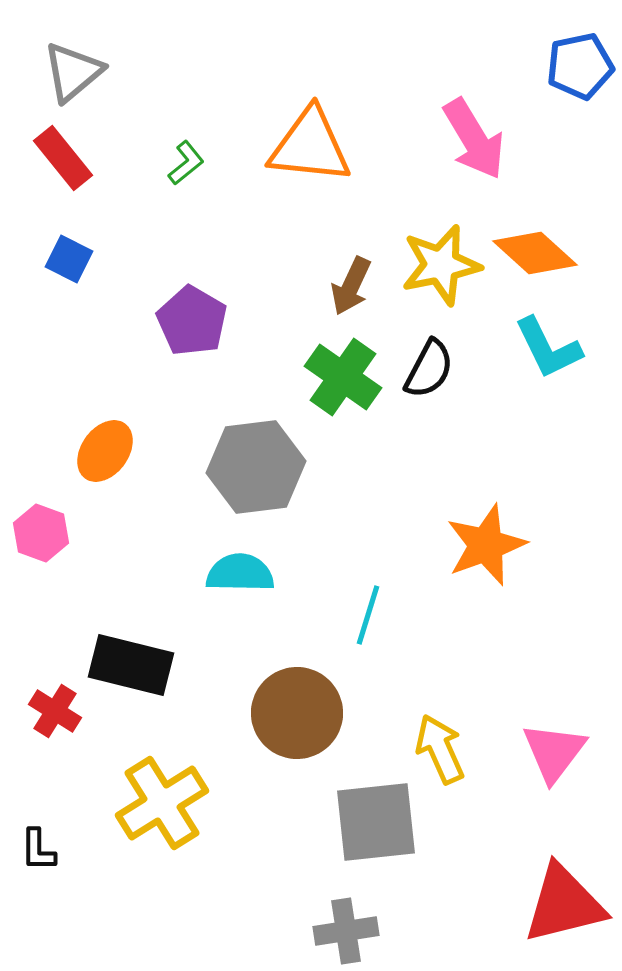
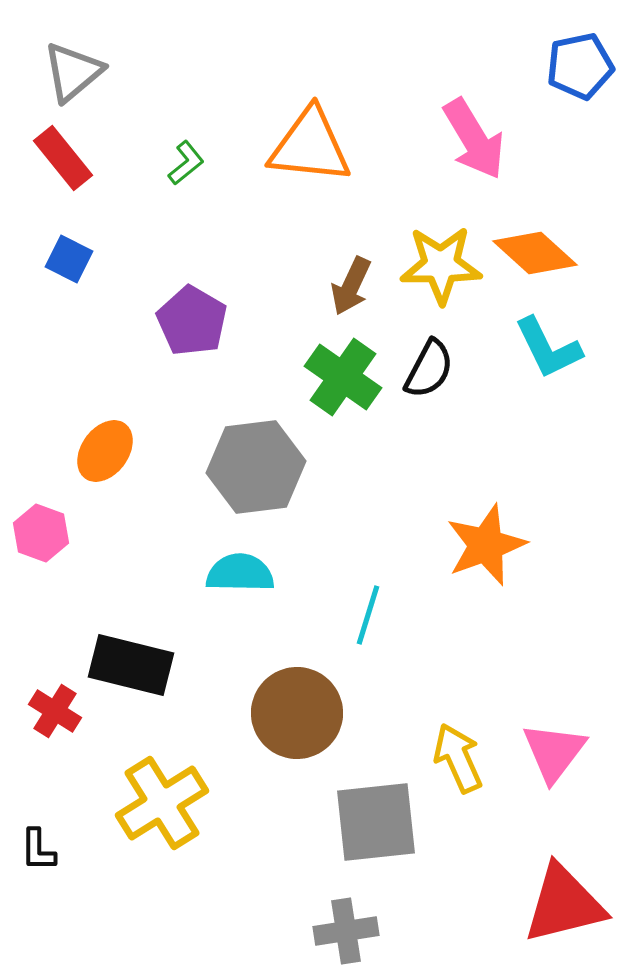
yellow star: rotated 12 degrees clockwise
yellow arrow: moved 18 px right, 9 px down
